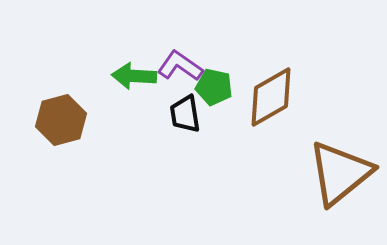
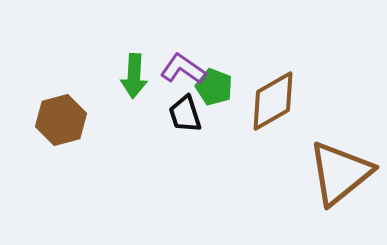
purple L-shape: moved 3 px right, 3 px down
green arrow: rotated 90 degrees counterclockwise
green pentagon: rotated 9 degrees clockwise
brown diamond: moved 2 px right, 4 px down
black trapezoid: rotated 9 degrees counterclockwise
